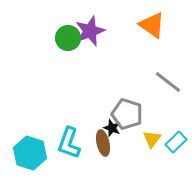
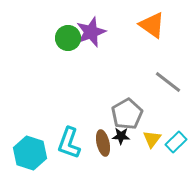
purple star: moved 1 px right, 1 px down
gray pentagon: rotated 24 degrees clockwise
black star: moved 9 px right, 8 px down; rotated 18 degrees counterclockwise
